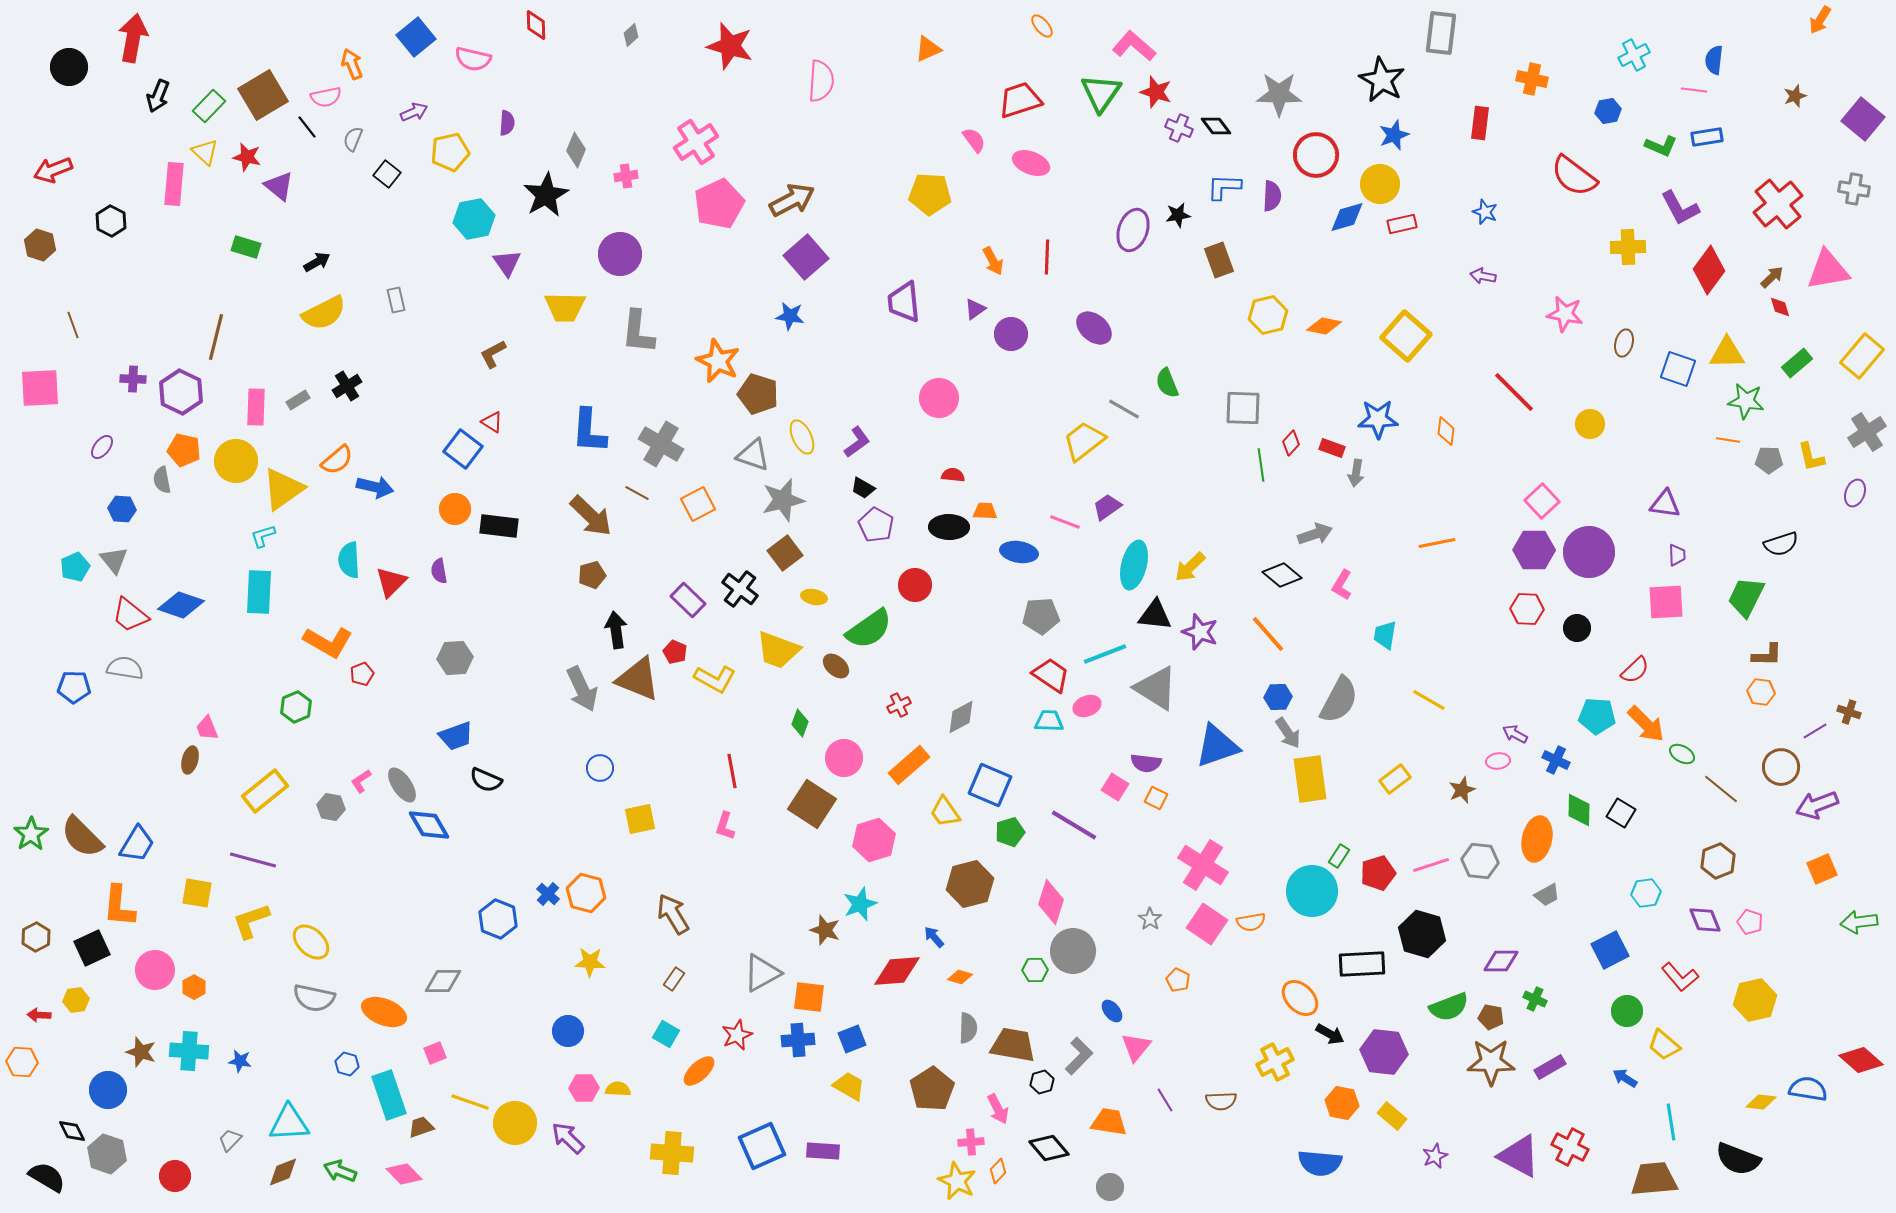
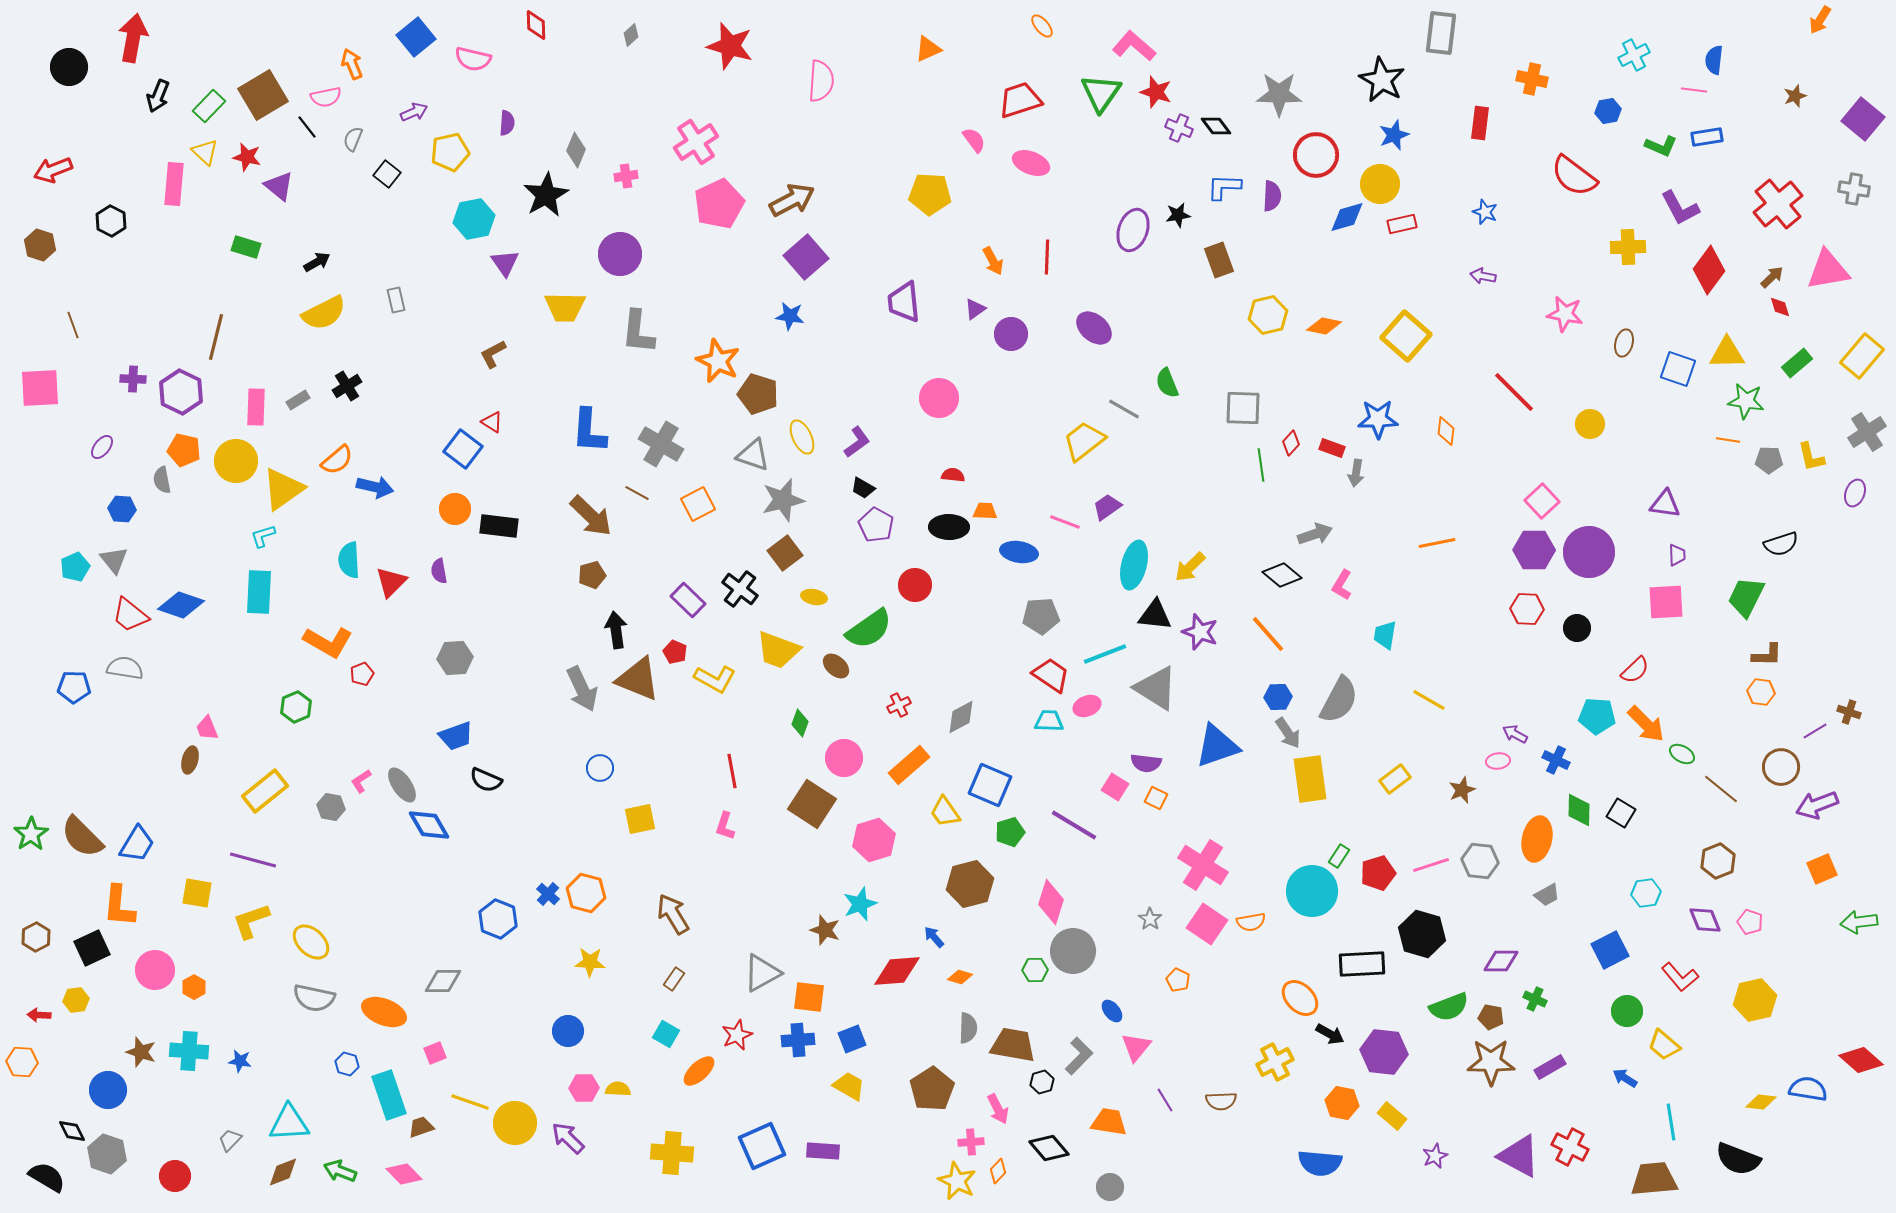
purple triangle at (507, 263): moved 2 px left
